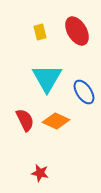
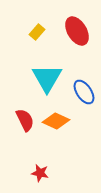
yellow rectangle: moved 3 px left; rotated 56 degrees clockwise
